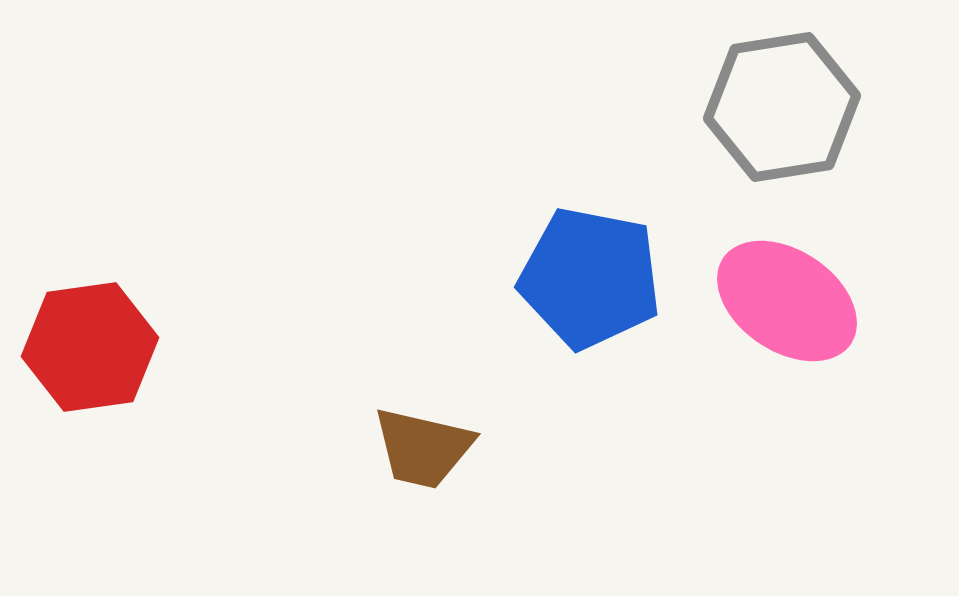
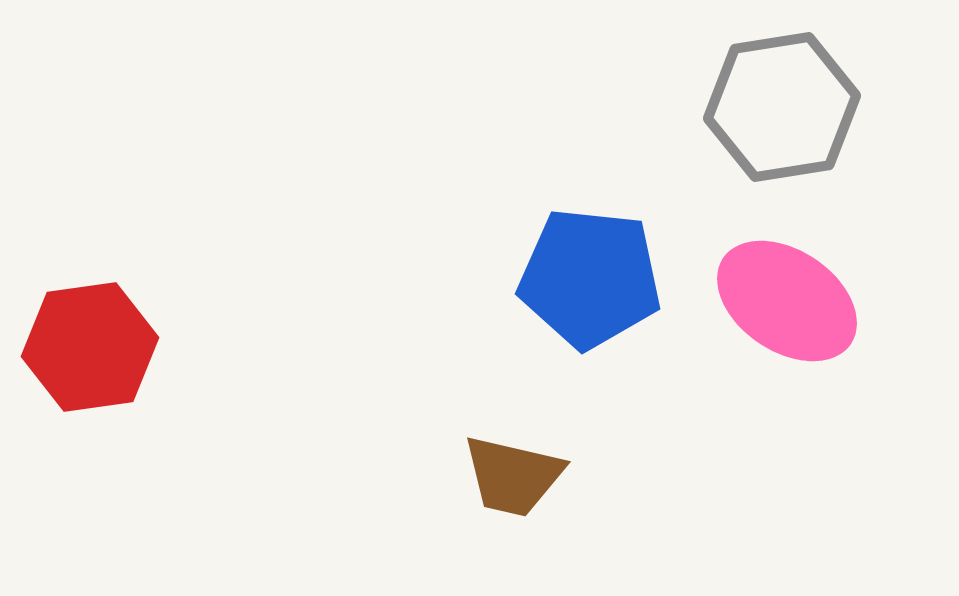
blue pentagon: rotated 5 degrees counterclockwise
brown trapezoid: moved 90 px right, 28 px down
